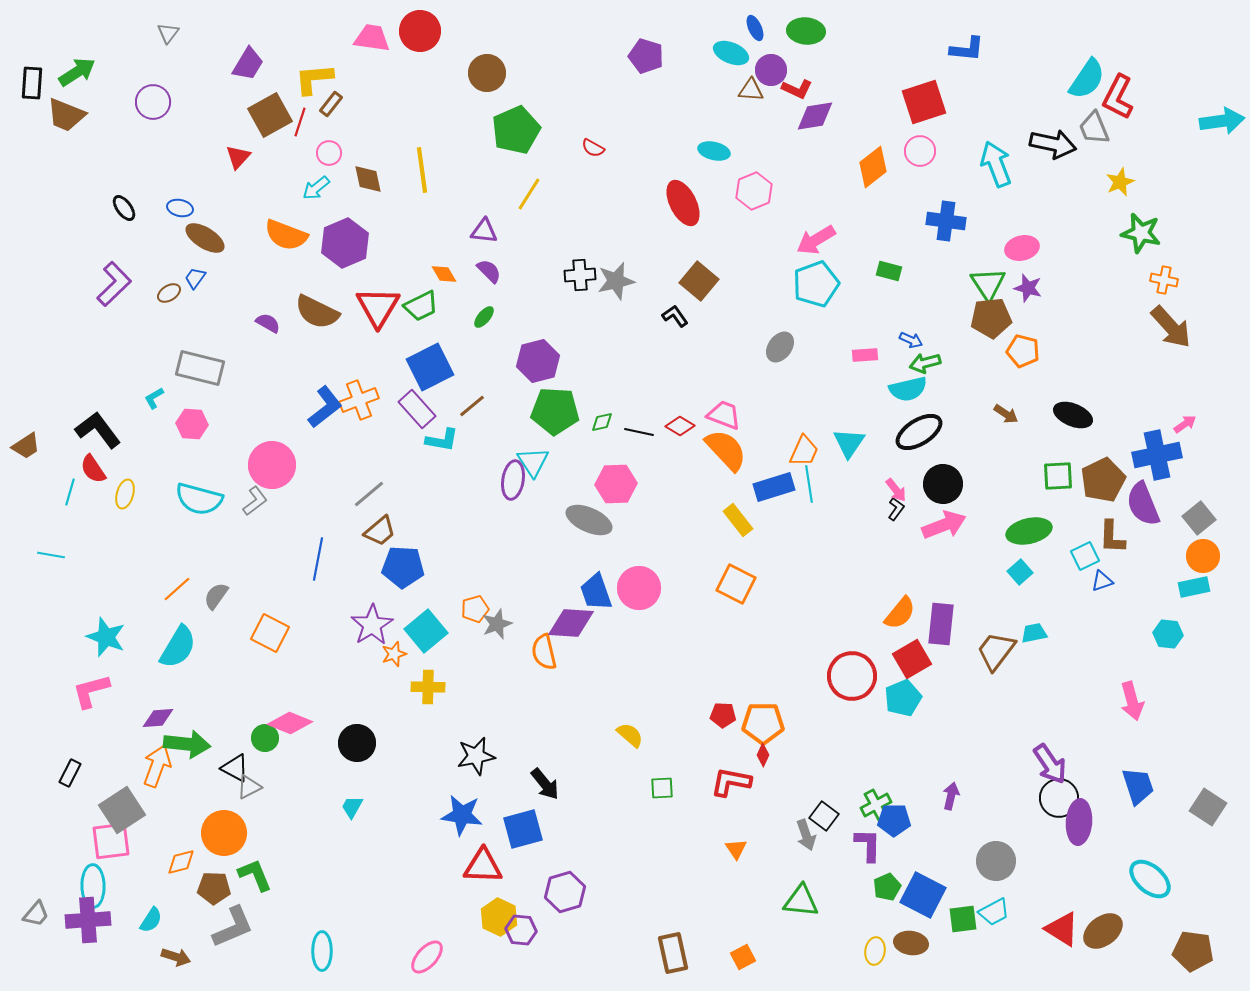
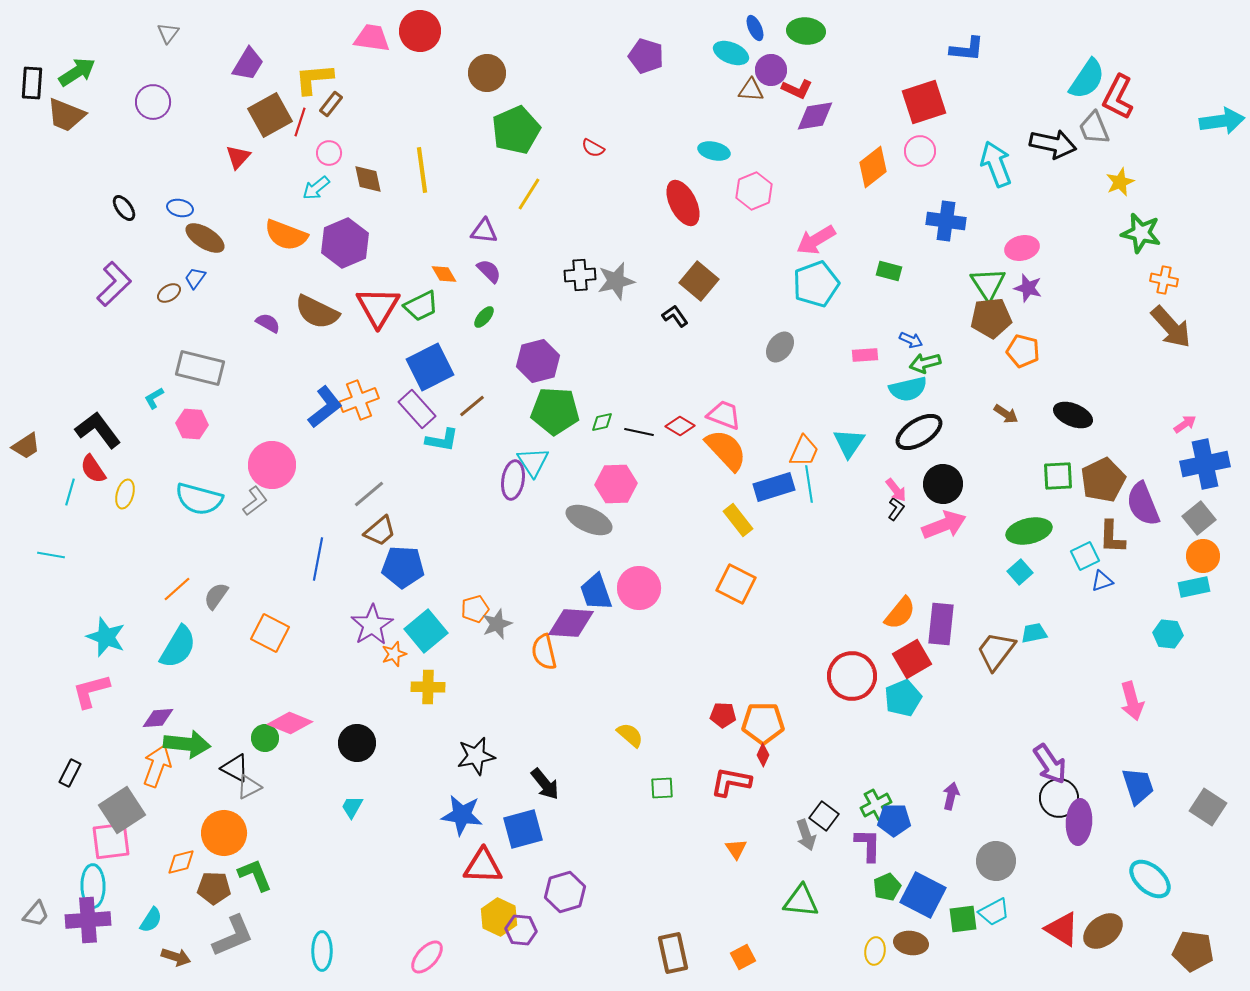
blue cross at (1157, 455): moved 48 px right, 9 px down
gray L-shape at (233, 927): moved 9 px down
